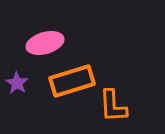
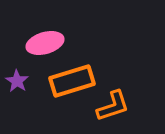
purple star: moved 2 px up
orange L-shape: rotated 105 degrees counterclockwise
